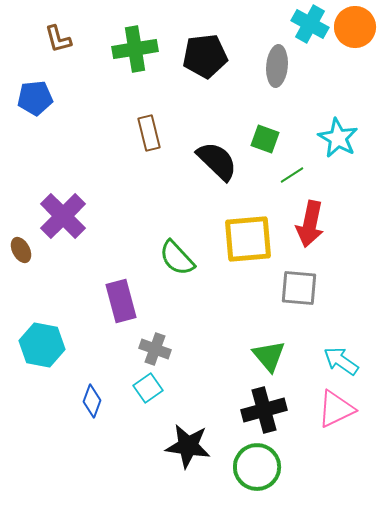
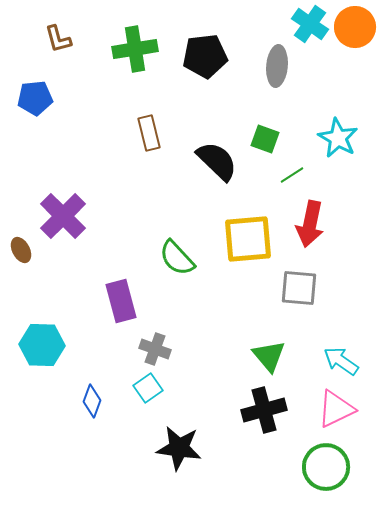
cyan cross: rotated 6 degrees clockwise
cyan hexagon: rotated 9 degrees counterclockwise
black star: moved 9 px left, 2 px down
green circle: moved 69 px right
